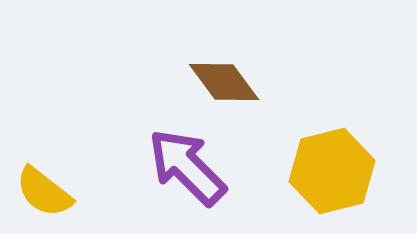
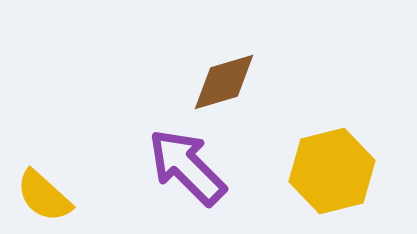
brown diamond: rotated 70 degrees counterclockwise
yellow semicircle: moved 4 px down; rotated 4 degrees clockwise
